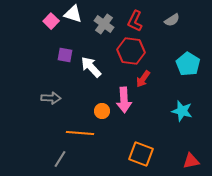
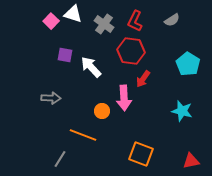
pink arrow: moved 2 px up
orange line: moved 3 px right, 2 px down; rotated 16 degrees clockwise
